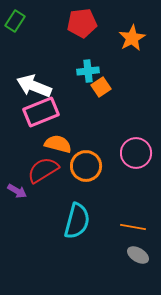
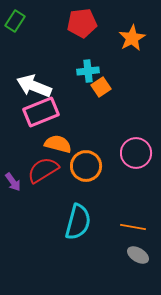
purple arrow: moved 4 px left, 9 px up; rotated 24 degrees clockwise
cyan semicircle: moved 1 px right, 1 px down
